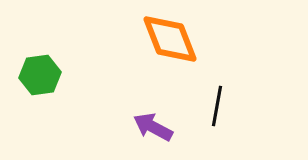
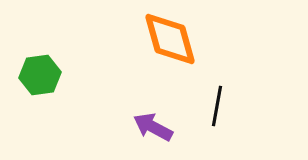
orange diamond: rotated 6 degrees clockwise
